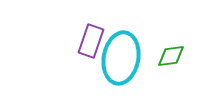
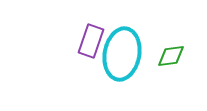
cyan ellipse: moved 1 px right, 4 px up
